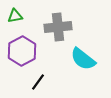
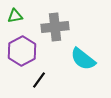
gray cross: moved 3 px left
black line: moved 1 px right, 2 px up
